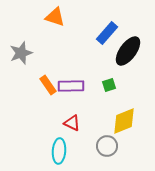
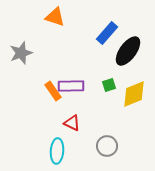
orange rectangle: moved 5 px right, 6 px down
yellow diamond: moved 10 px right, 27 px up
cyan ellipse: moved 2 px left
